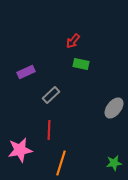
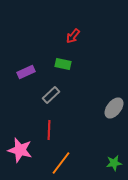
red arrow: moved 5 px up
green rectangle: moved 18 px left
pink star: rotated 25 degrees clockwise
orange line: rotated 20 degrees clockwise
